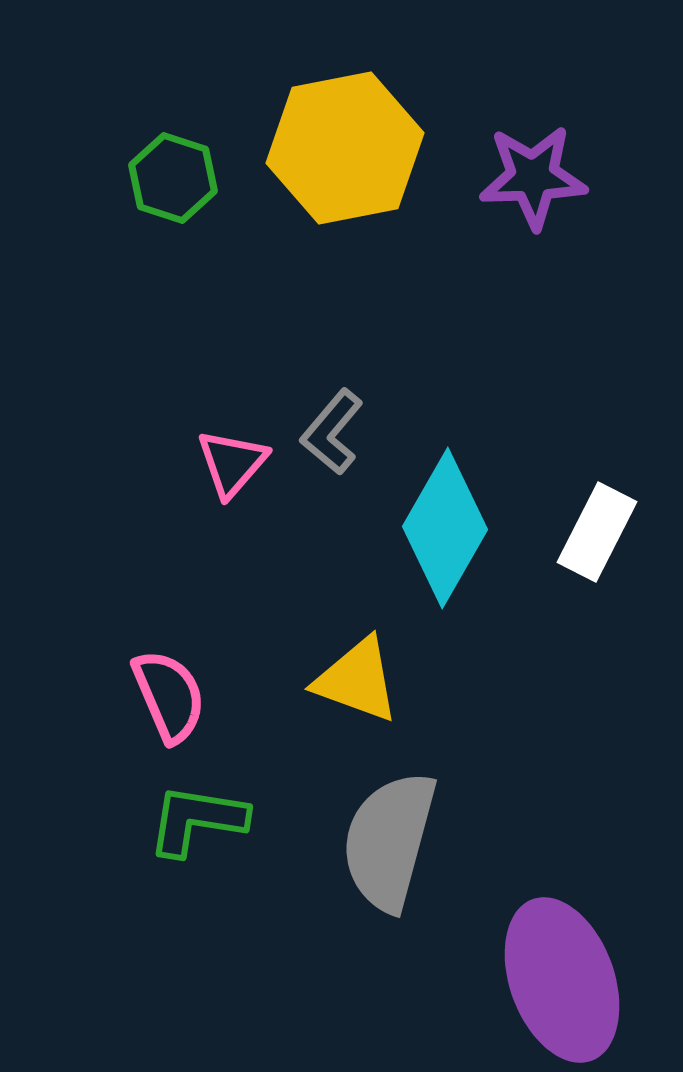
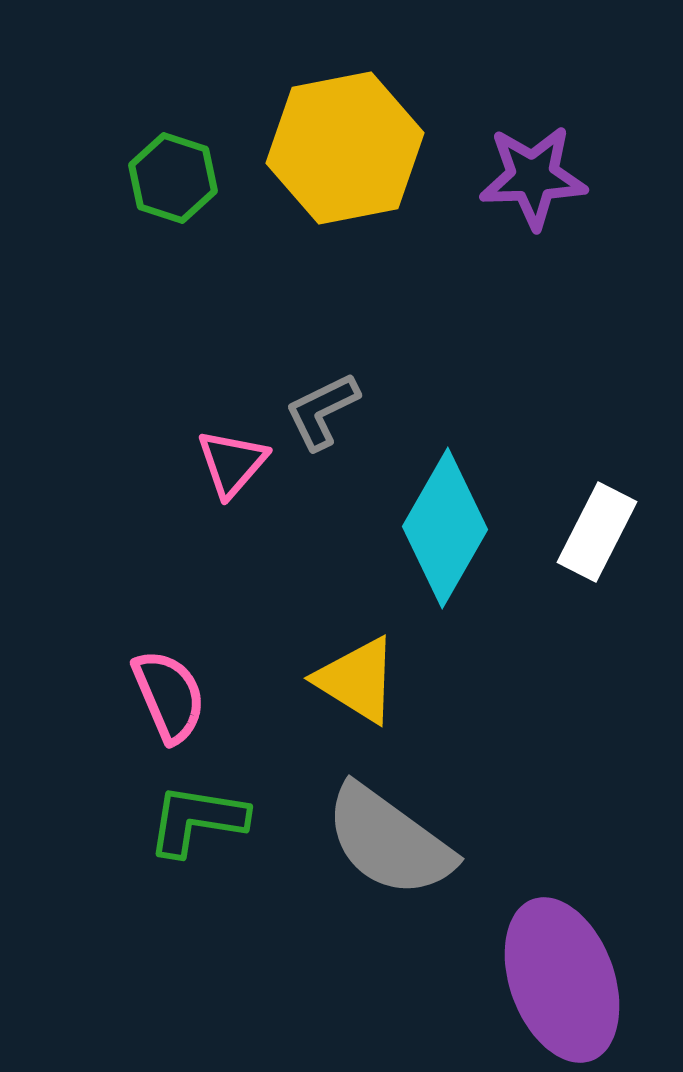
gray L-shape: moved 10 px left, 21 px up; rotated 24 degrees clockwise
yellow triangle: rotated 12 degrees clockwise
gray semicircle: rotated 69 degrees counterclockwise
